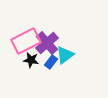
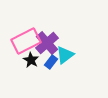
black star: rotated 21 degrees clockwise
